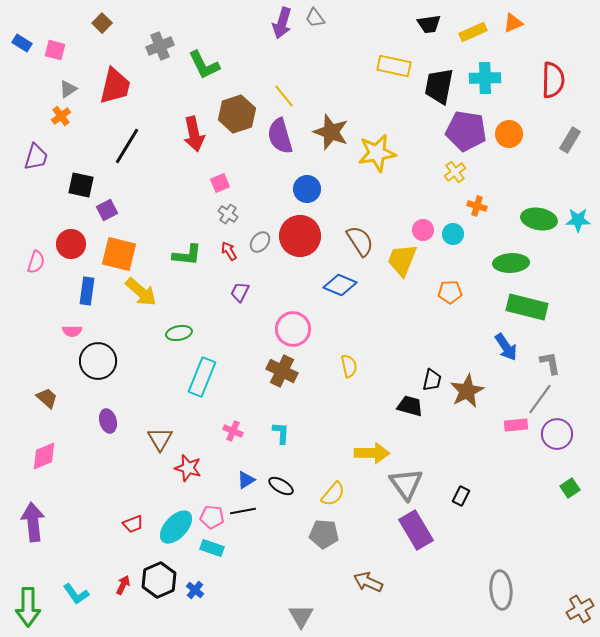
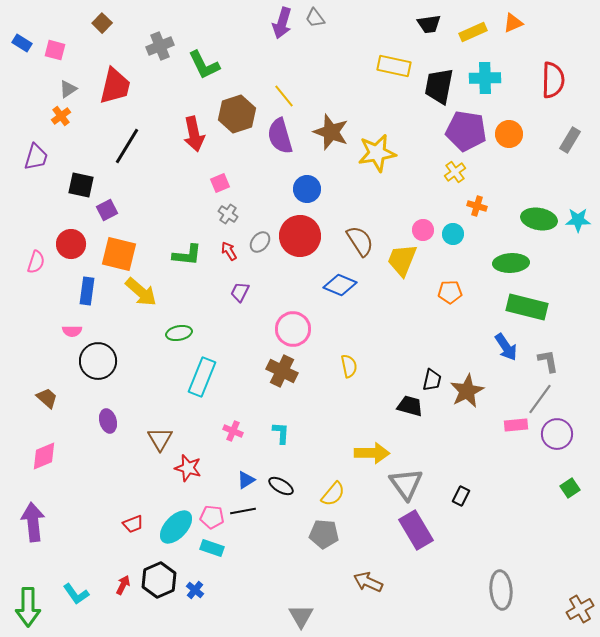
gray L-shape at (550, 363): moved 2 px left, 2 px up
